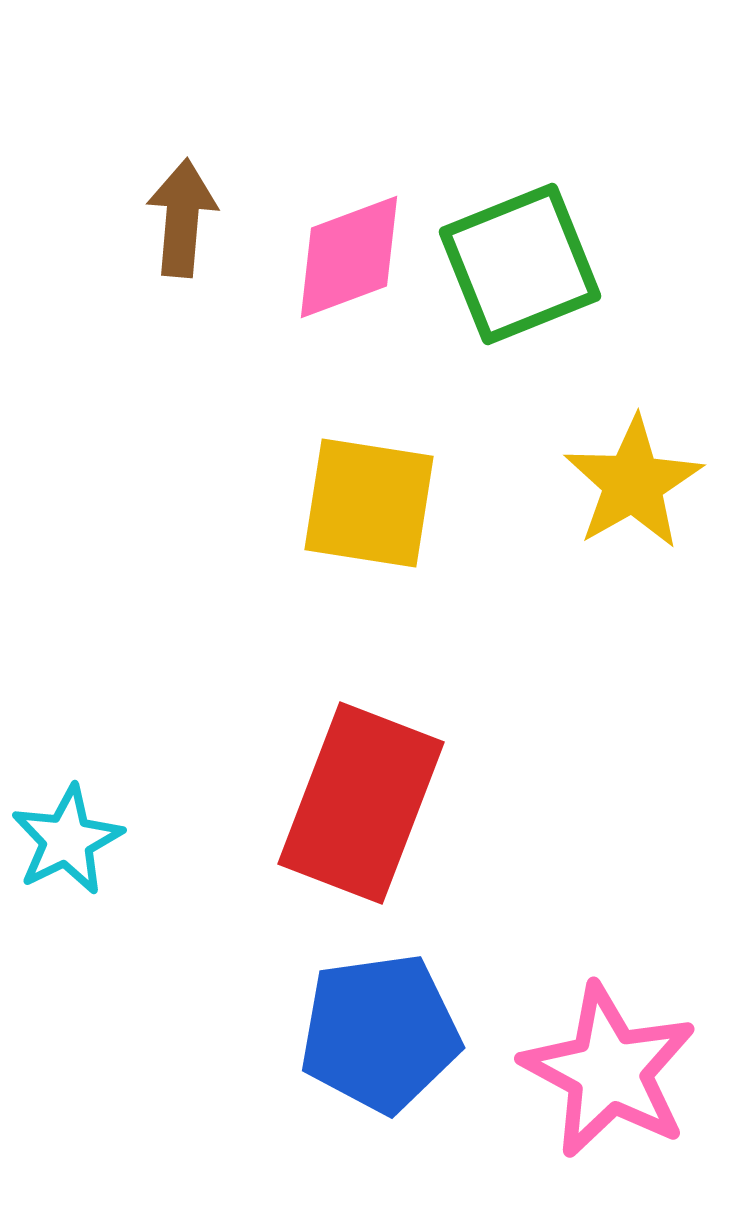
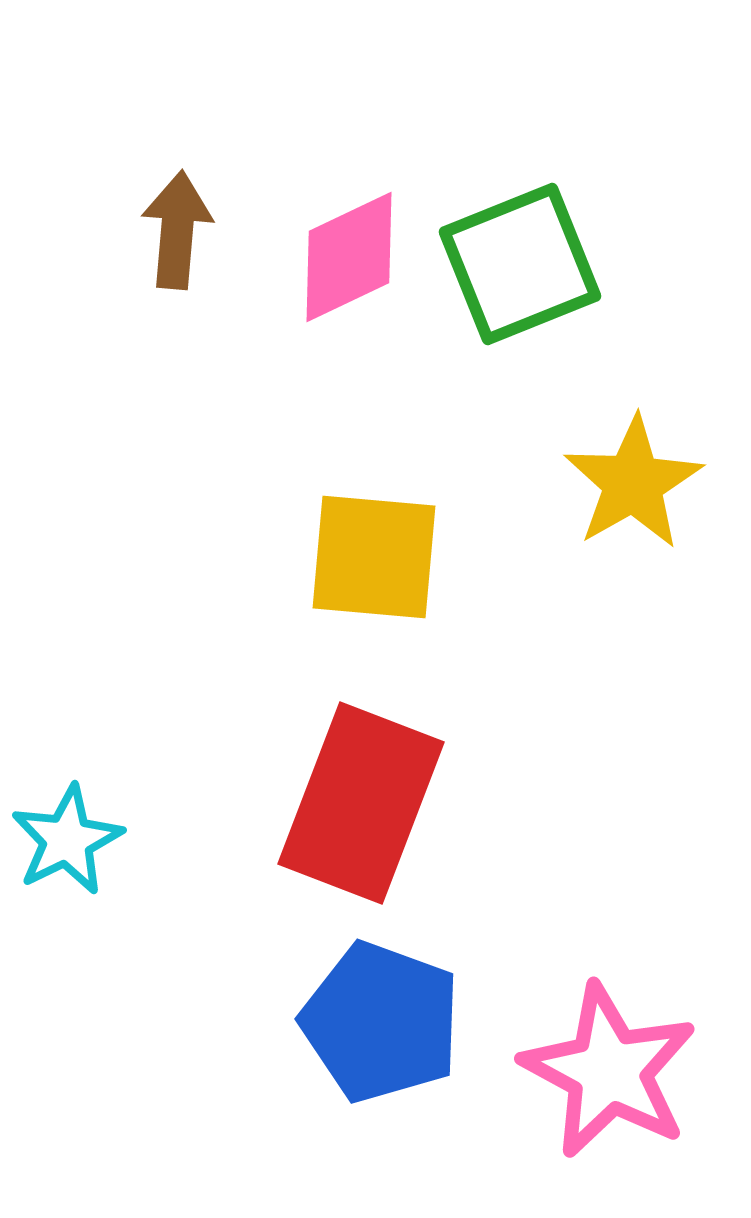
brown arrow: moved 5 px left, 12 px down
pink diamond: rotated 5 degrees counterclockwise
yellow square: moved 5 px right, 54 px down; rotated 4 degrees counterclockwise
blue pentagon: moved 1 px right, 11 px up; rotated 28 degrees clockwise
